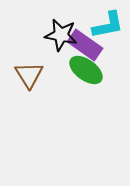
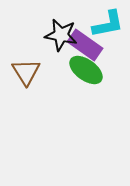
cyan L-shape: moved 1 px up
brown triangle: moved 3 px left, 3 px up
